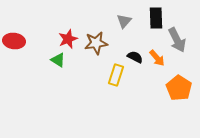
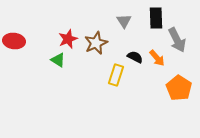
gray triangle: rotated 14 degrees counterclockwise
brown star: rotated 15 degrees counterclockwise
